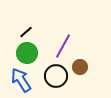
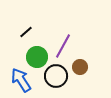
green circle: moved 10 px right, 4 px down
